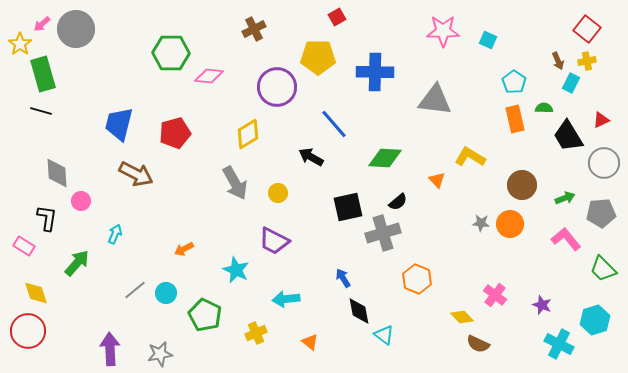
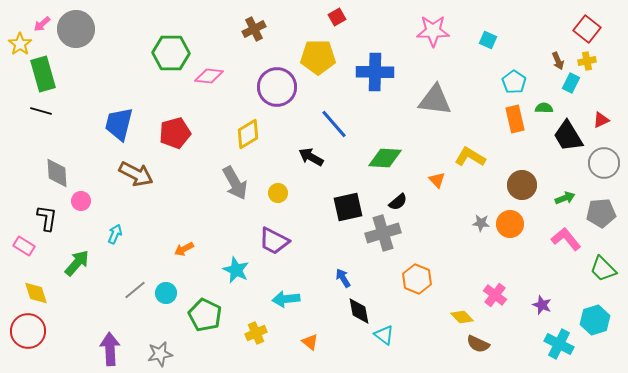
pink star at (443, 31): moved 10 px left
